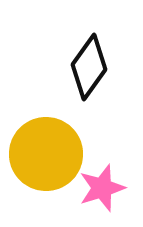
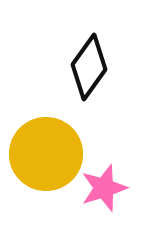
pink star: moved 2 px right
